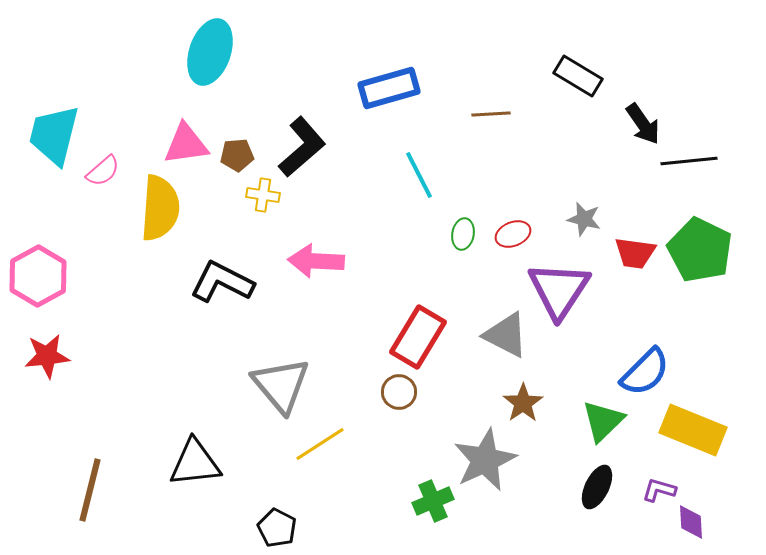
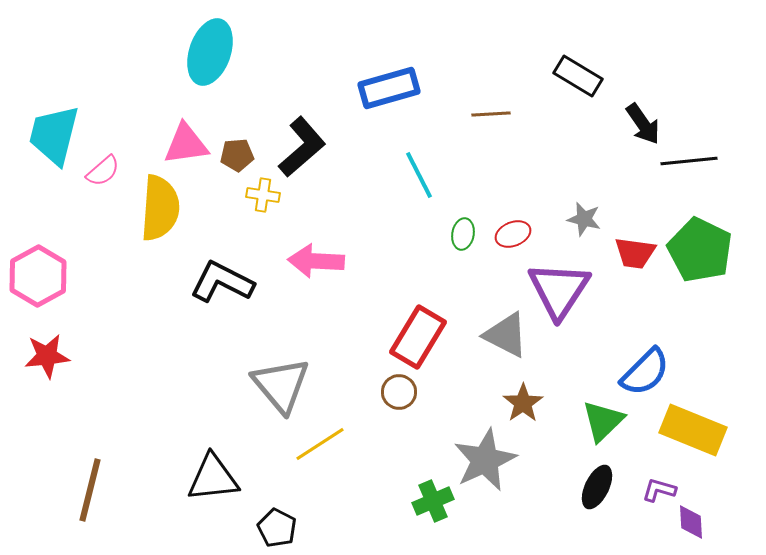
black triangle at (195, 463): moved 18 px right, 15 px down
